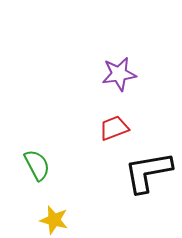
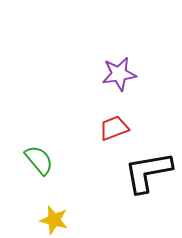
green semicircle: moved 2 px right, 5 px up; rotated 12 degrees counterclockwise
